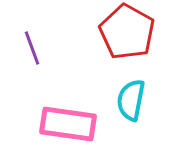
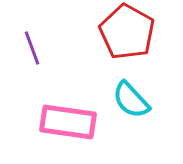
cyan semicircle: rotated 54 degrees counterclockwise
pink rectangle: moved 2 px up
